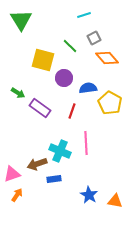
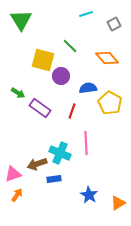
cyan line: moved 2 px right, 1 px up
gray square: moved 20 px right, 14 px up
purple circle: moved 3 px left, 2 px up
cyan cross: moved 2 px down
pink triangle: moved 1 px right
orange triangle: moved 3 px right, 2 px down; rotated 42 degrees counterclockwise
